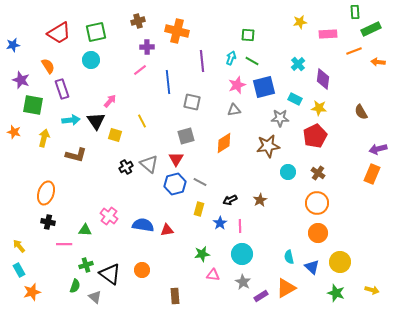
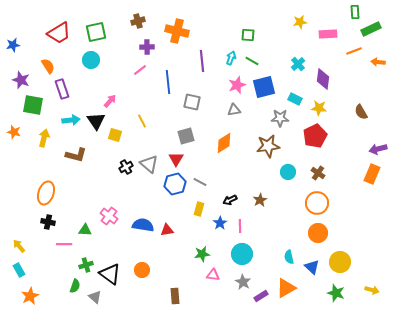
orange star at (32, 292): moved 2 px left, 4 px down; rotated 12 degrees counterclockwise
